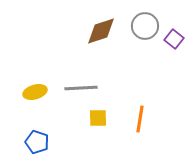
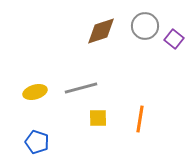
gray line: rotated 12 degrees counterclockwise
